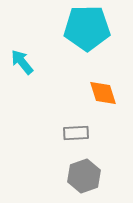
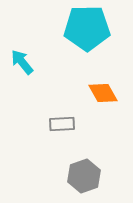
orange diamond: rotated 12 degrees counterclockwise
gray rectangle: moved 14 px left, 9 px up
